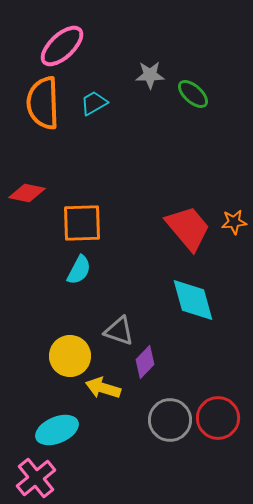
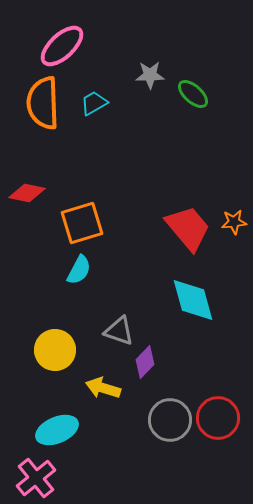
orange square: rotated 15 degrees counterclockwise
yellow circle: moved 15 px left, 6 px up
